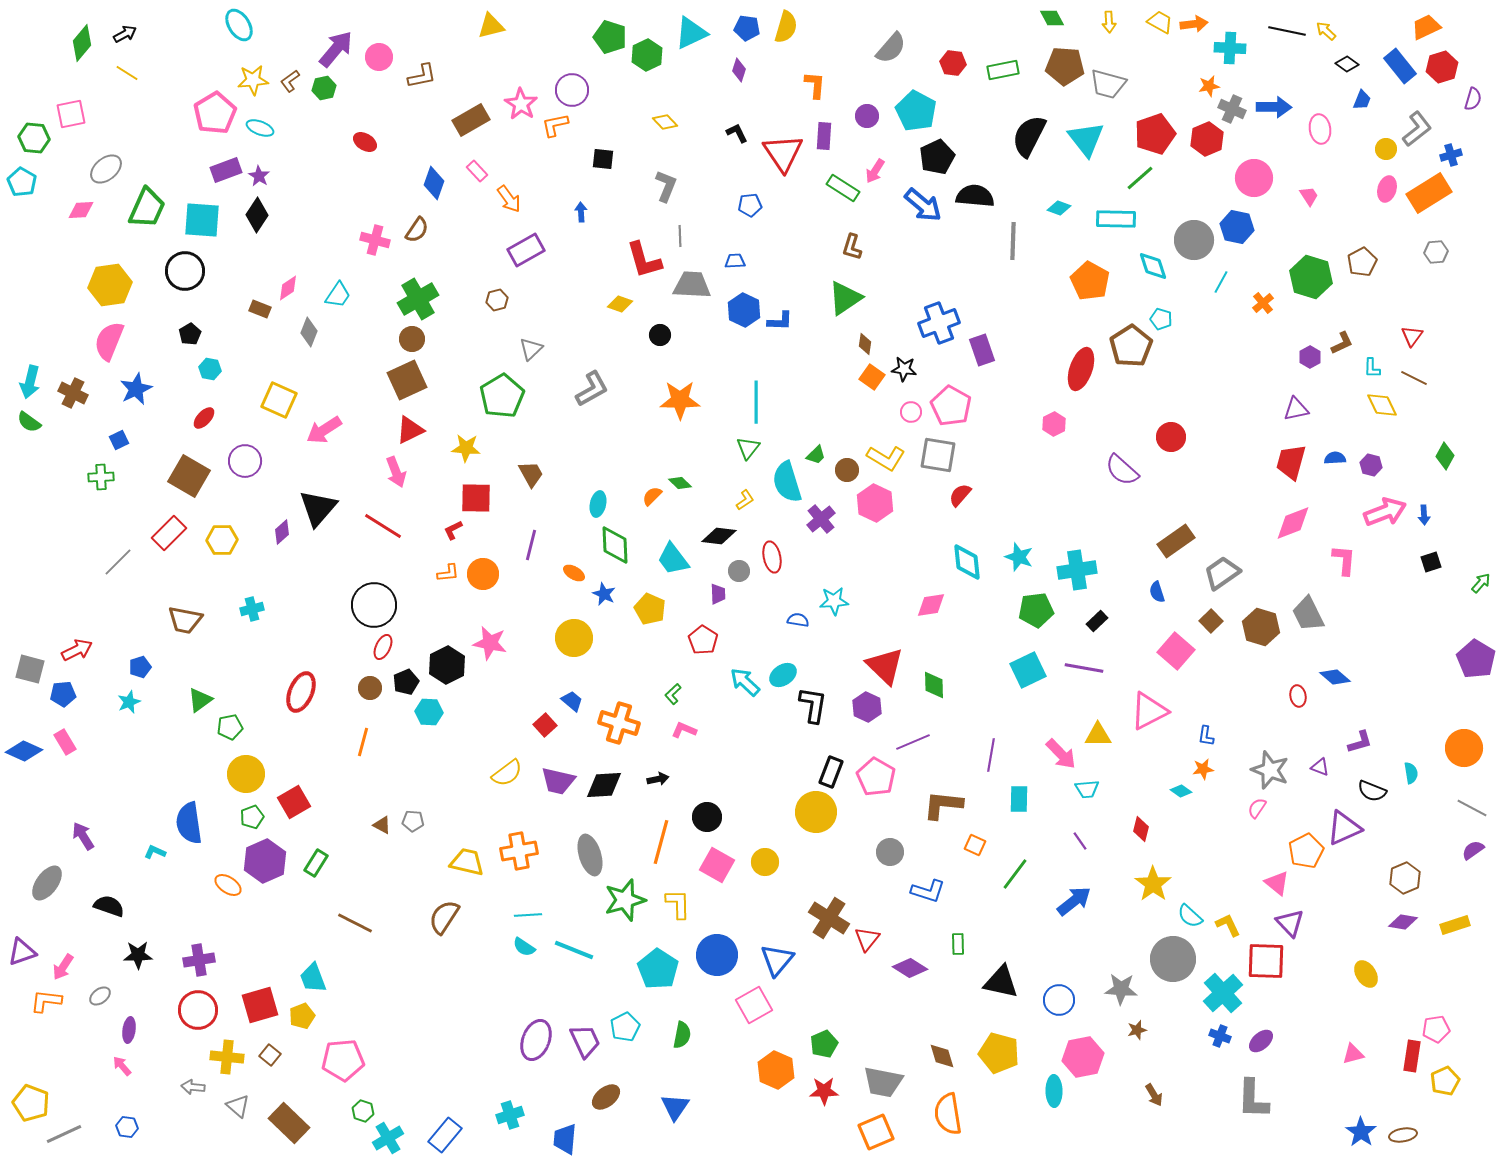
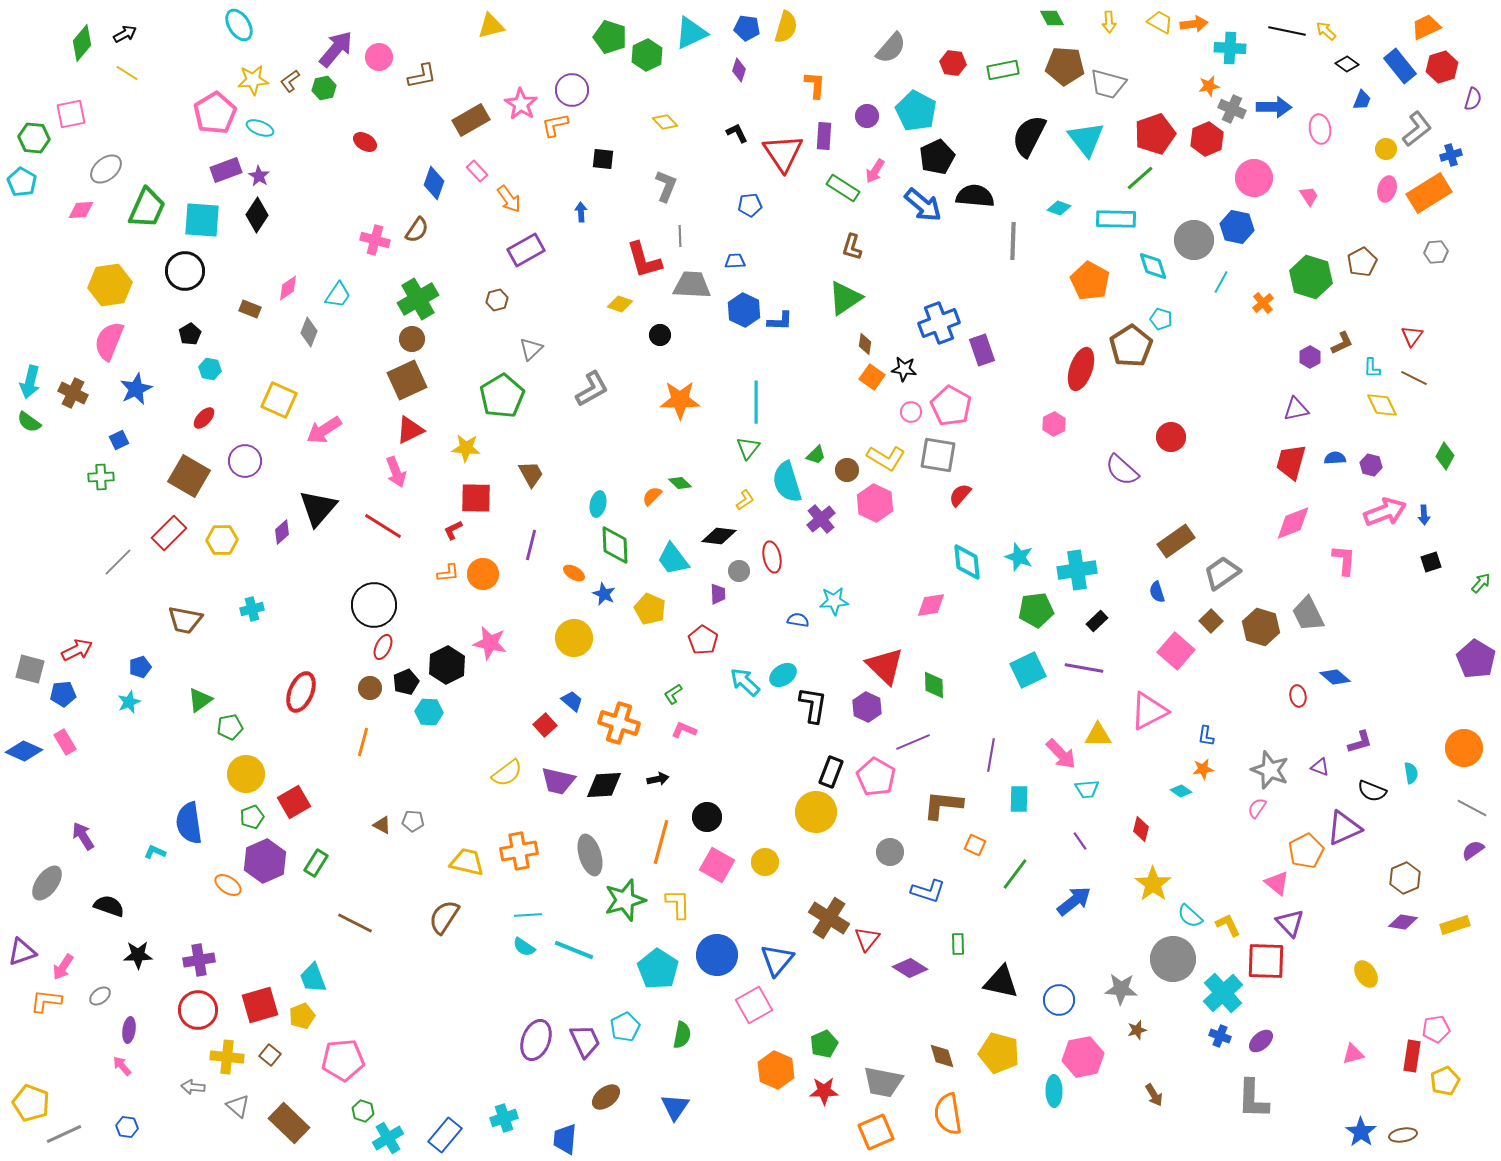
brown rectangle at (260, 309): moved 10 px left
green L-shape at (673, 694): rotated 10 degrees clockwise
cyan cross at (510, 1115): moved 6 px left, 3 px down
